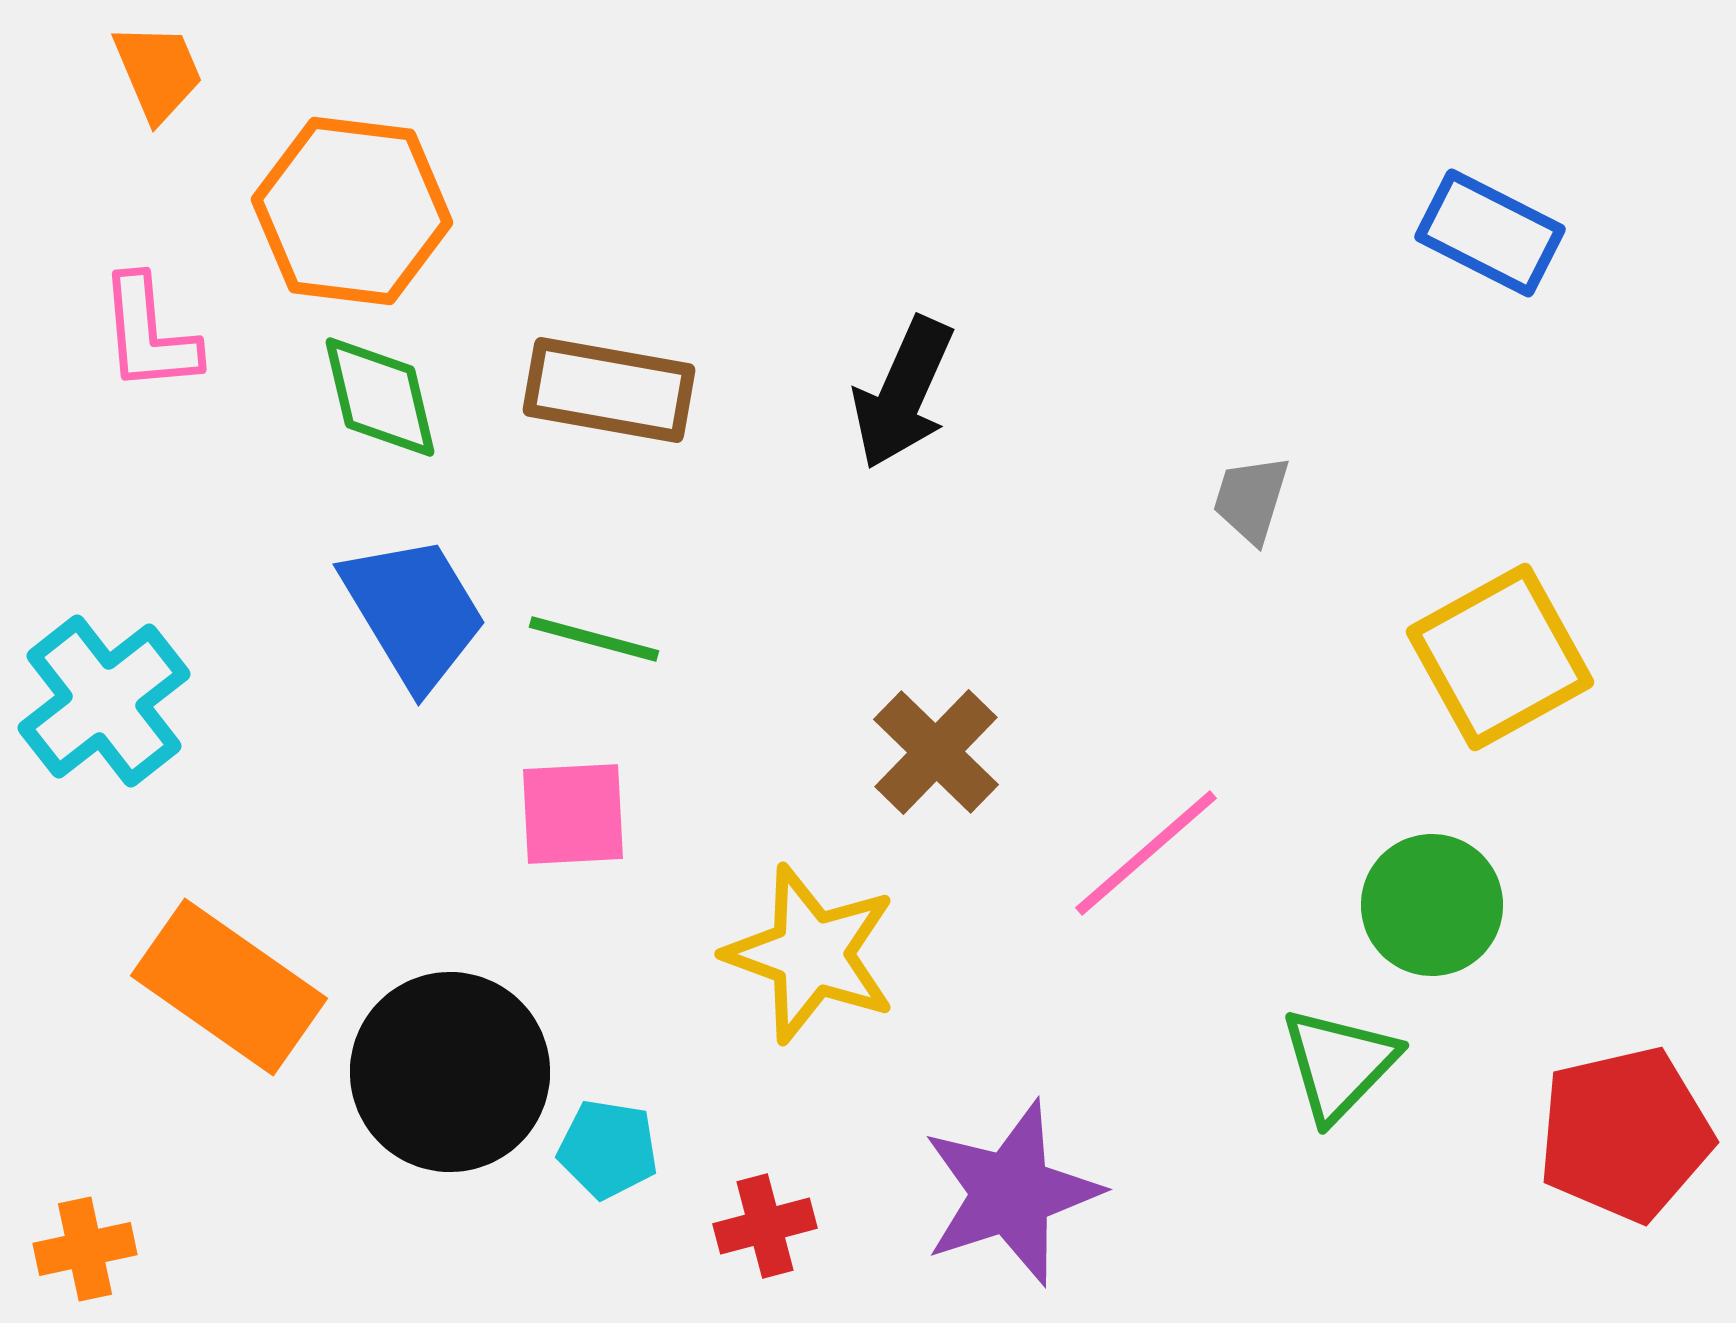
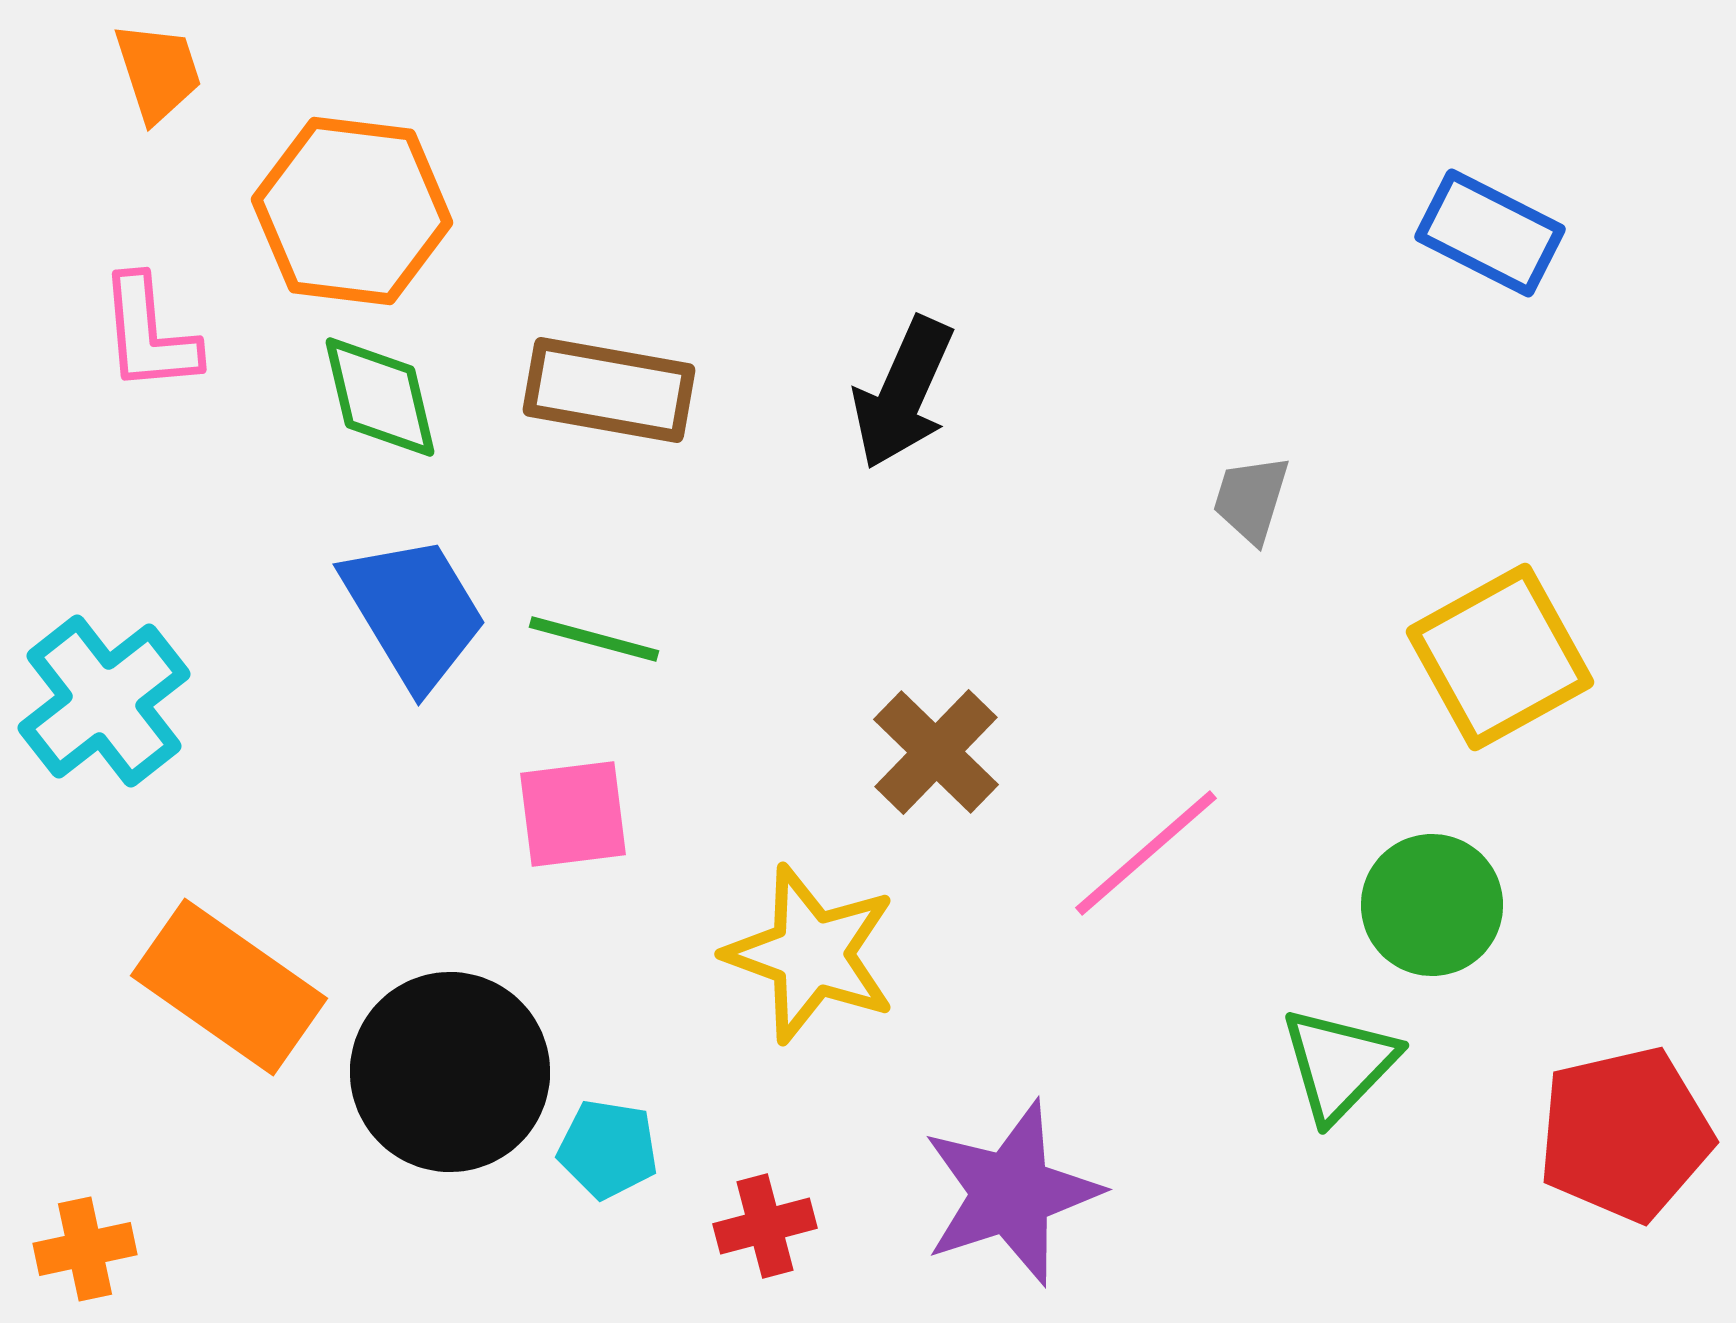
orange trapezoid: rotated 5 degrees clockwise
pink square: rotated 4 degrees counterclockwise
